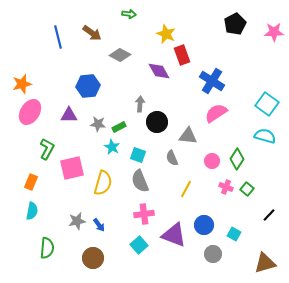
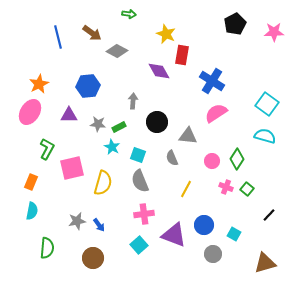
gray diamond at (120, 55): moved 3 px left, 4 px up
red rectangle at (182, 55): rotated 30 degrees clockwise
orange star at (22, 84): moved 17 px right; rotated 12 degrees counterclockwise
gray arrow at (140, 104): moved 7 px left, 3 px up
